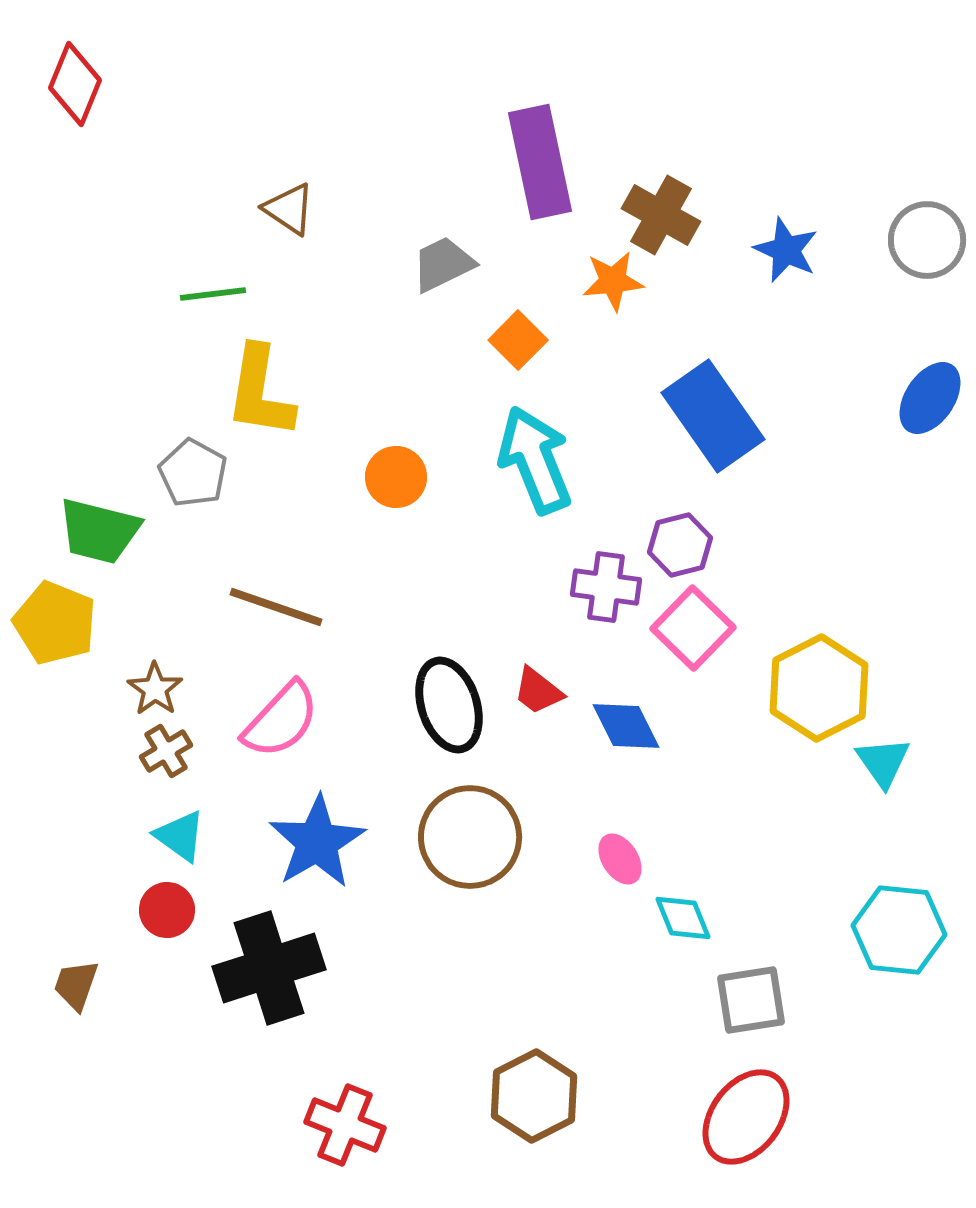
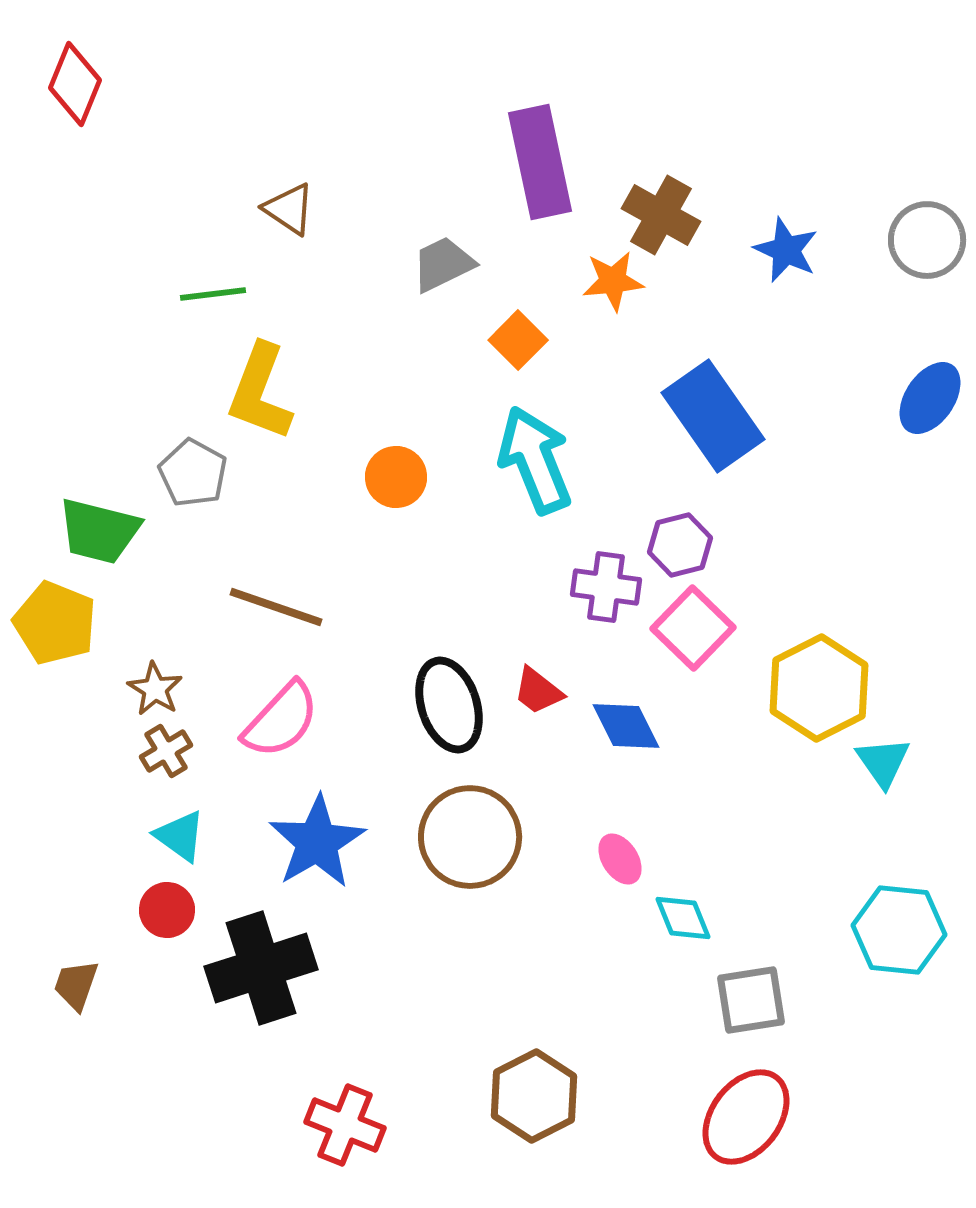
yellow L-shape at (260, 392): rotated 12 degrees clockwise
brown star at (155, 689): rotated 4 degrees counterclockwise
black cross at (269, 968): moved 8 px left
